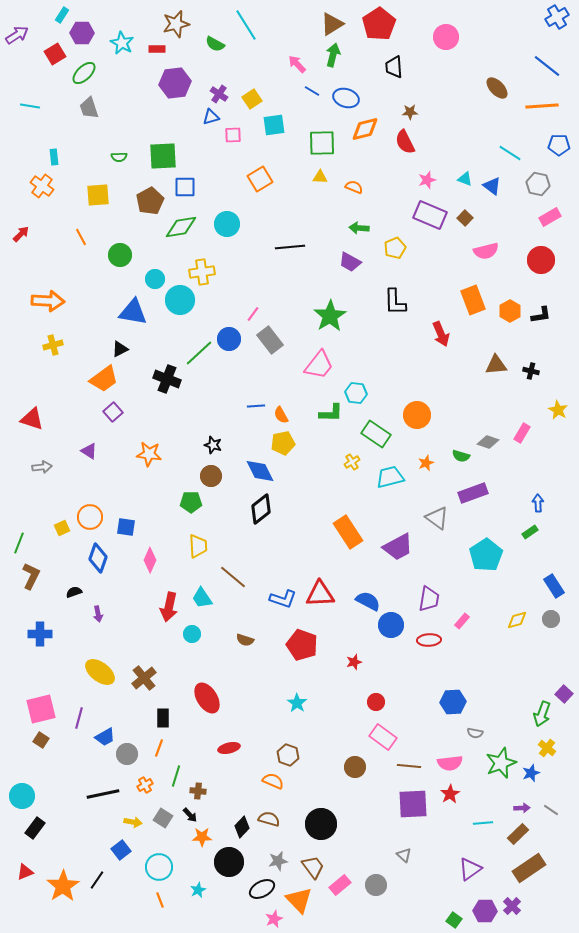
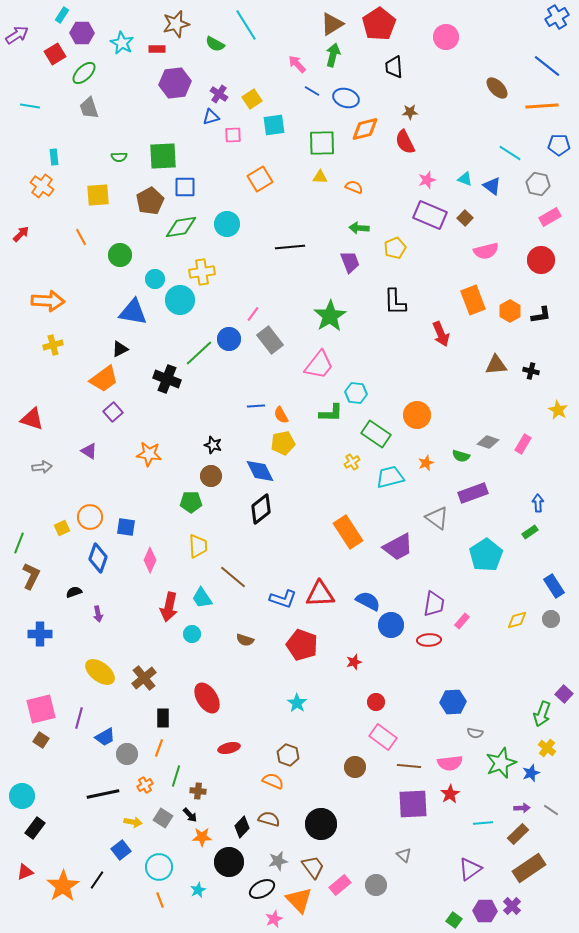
purple trapezoid at (350, 262): rotated 140 degrees counterclockwise
pink rectangle at (522, 433): moved 1 px right, 11 px down
purple trapezoid at (429, 599): moved 5 px right, 5 px down
